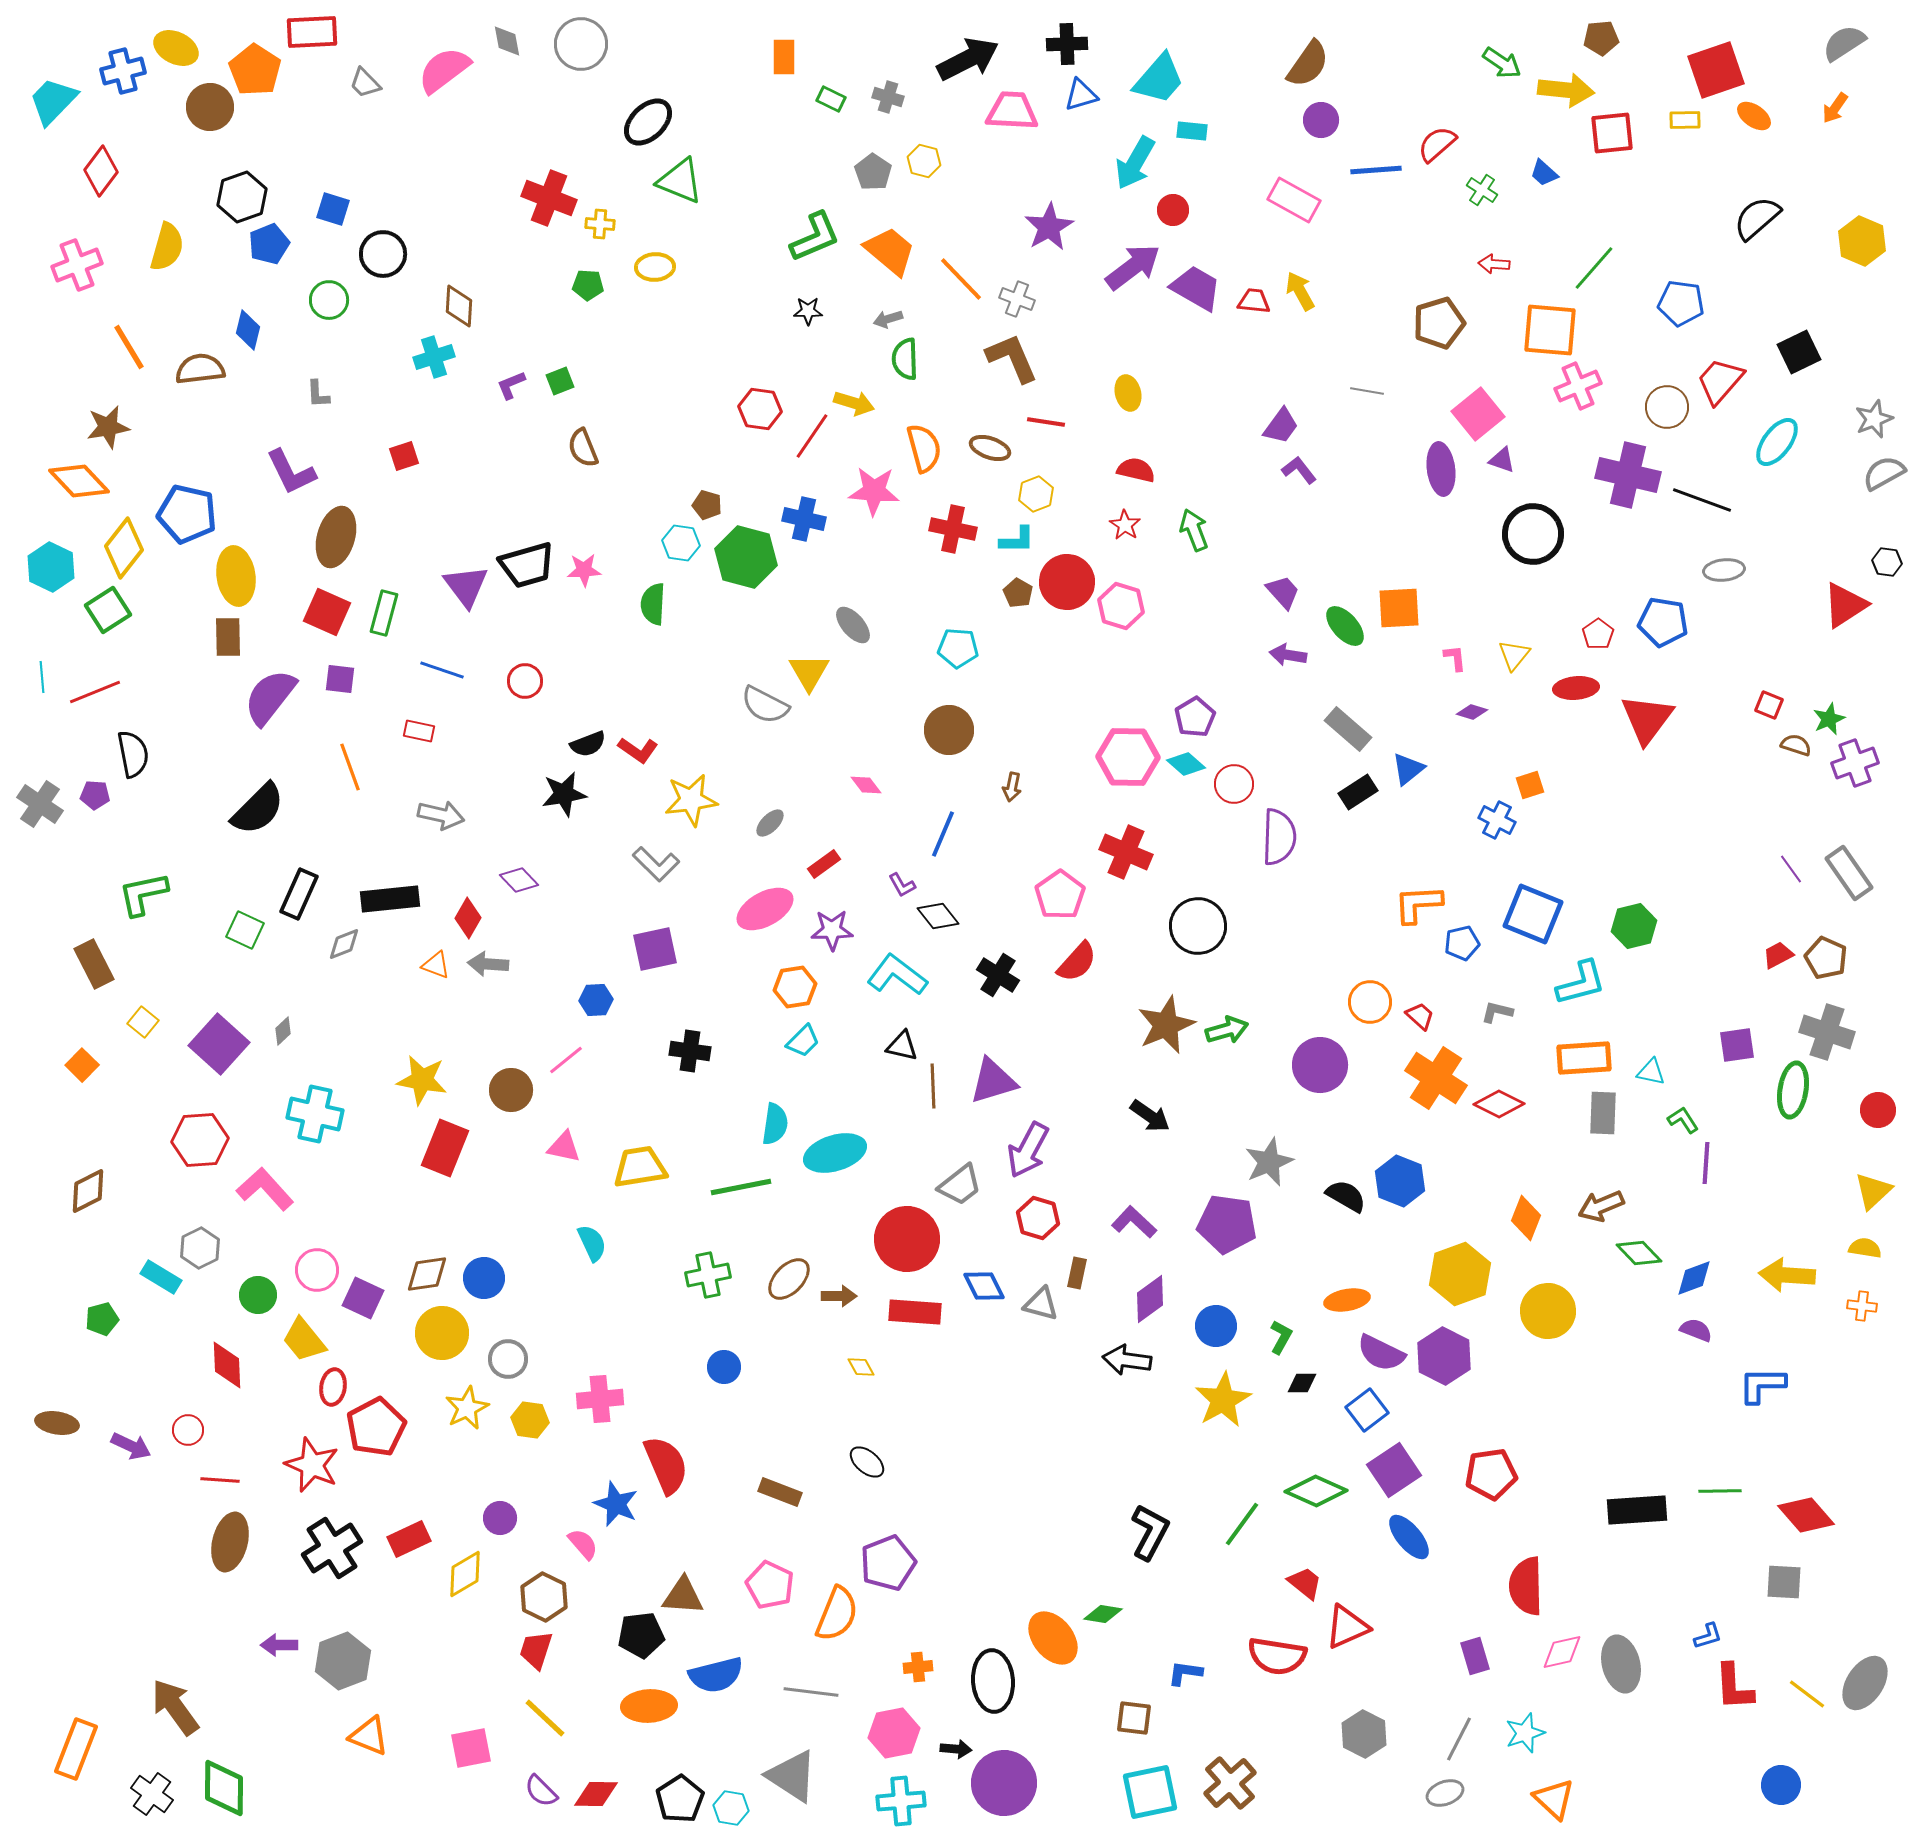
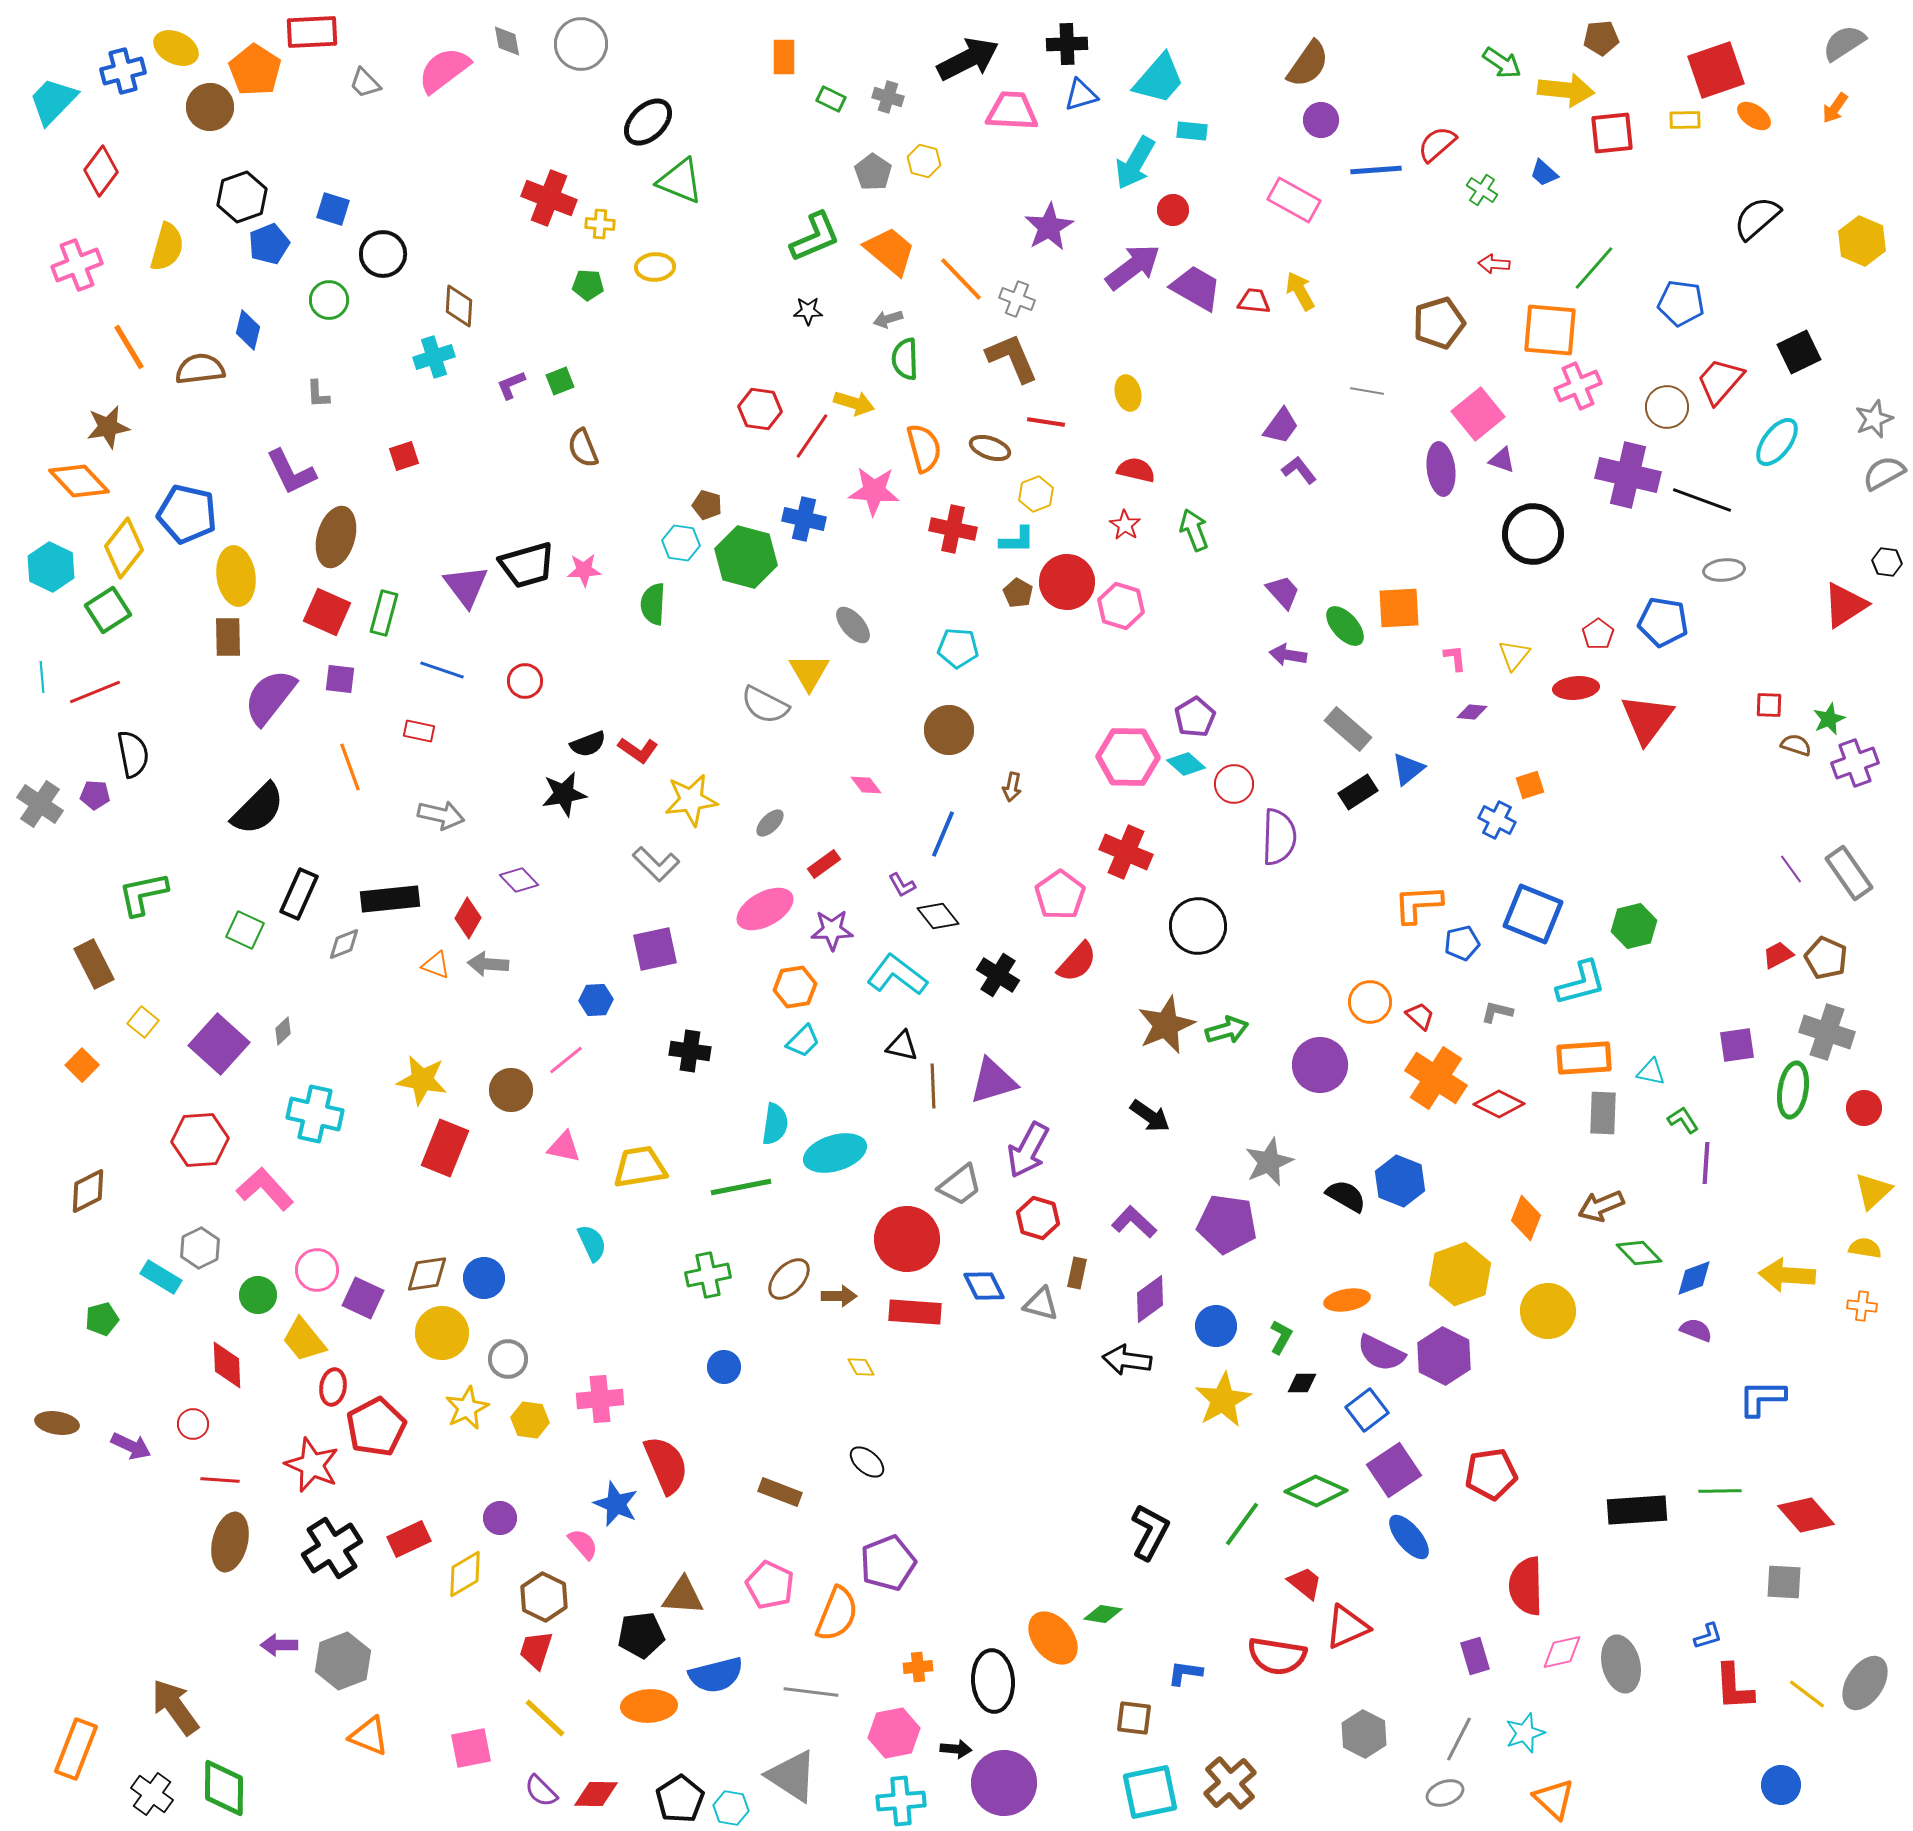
red square at (1769, 705): rotated 20 degrees counterclockwise
purple diamond at (1472, 712): rotated 12 degrees counterclockwise
red circle at (1878, 1110): moved 14 px left, 2 px up
blue L-shape at (1762, 1385): moved 13 px down
red circle at (188, 1430): moved 5 px right, 6 px up
